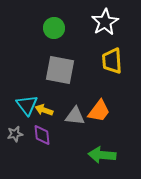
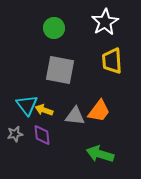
green arrow: moved 2 px left, 1 px up; rotated 12 degrees clockwise
